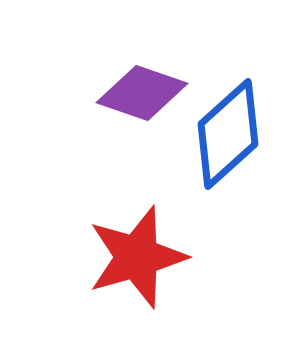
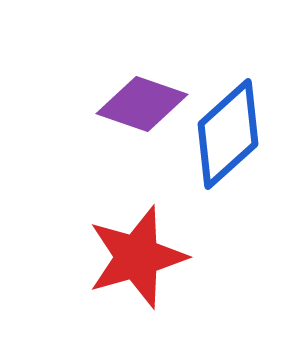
purple diamond: moved 11 px down
